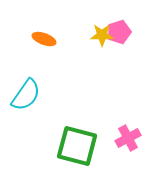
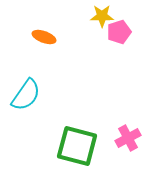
yellow star: moved 19 px up
orange ellipse: moved 2 px up
